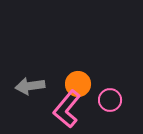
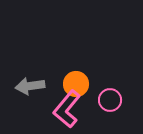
orange circle: moved 2 px left
